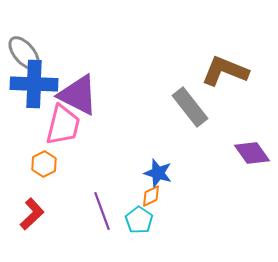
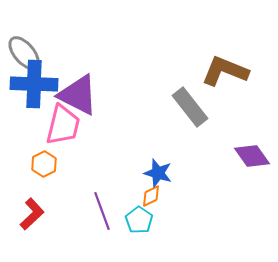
purple diamond: moved 3 px down
